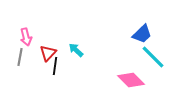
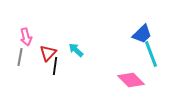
cyan line: moved 2 px left, 3 px up; rotated 24 degrees clockwise
